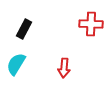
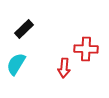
red cross: moved 5 px left, 25 px down
black rectangle: rotated 18 degrees clockwise
